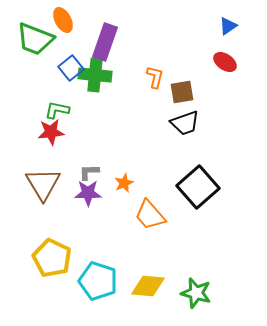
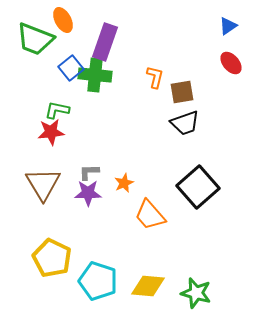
red ellipse: moved 6 px right, 1 px down; rotated 15 degrees clockwise
